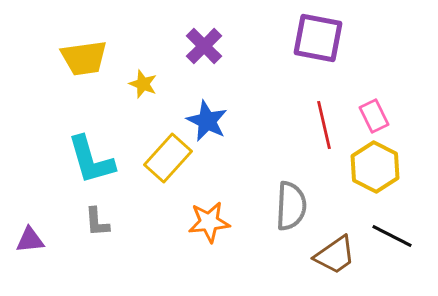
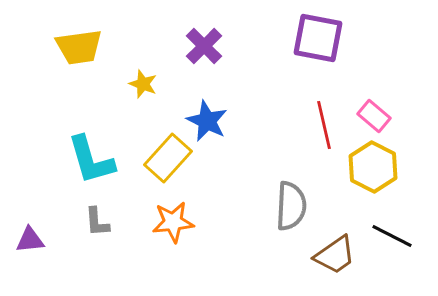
yellow trapezoid: moved 5 px left, 11 px up
pink rectangle: rotated 24 degrees counterclockwise
yellow hexagon: moved 2 px left
orange star: moved 36 px left
